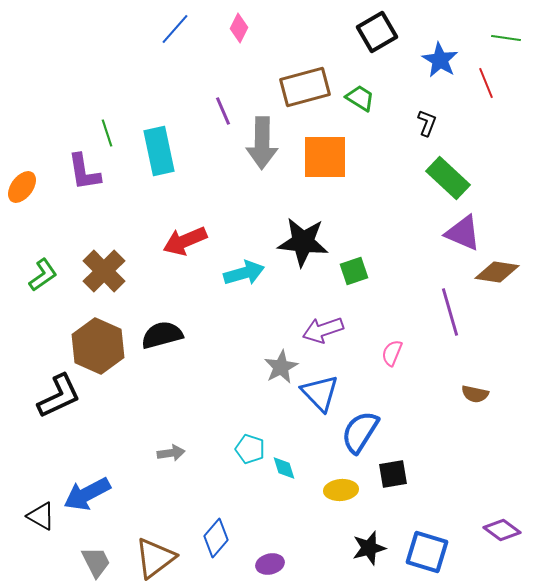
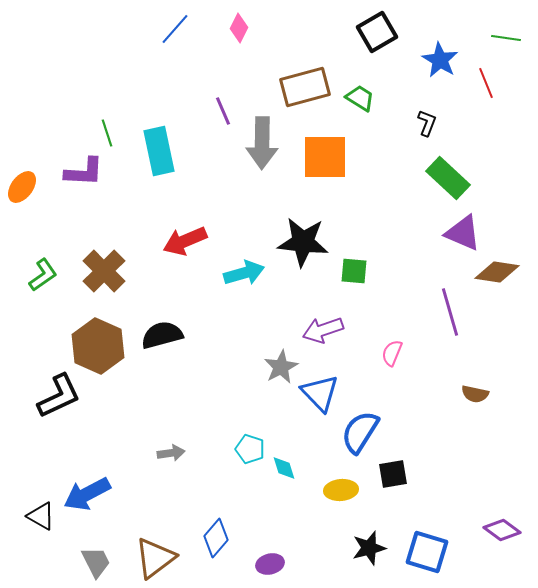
purple L-shape at (84, 172): rotated 78 degrees counterclockwise
green square at (354, 271): rotated 24 degrees clockwise
